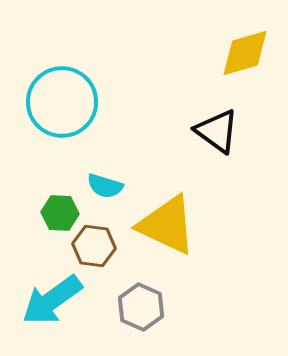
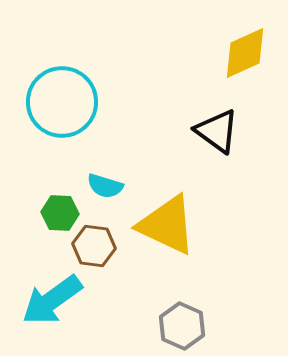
yellow diamond: rotated 8 degrees counterclockwise
gray hexagon: moved 41 px right, 19 px down
